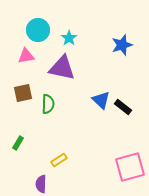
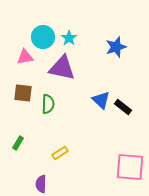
cyan circle: moved 5 px right, 7 px down
blue star: moved 6 px left, 2 px down
pink triangle: moved 1 px left, 1 px down
brown square: rotated 18 degrees clockwise
yellow rectangle: moved 1 px right, 7 px up
pink square: rotated 20 degrees clockwise
